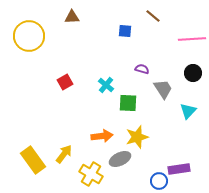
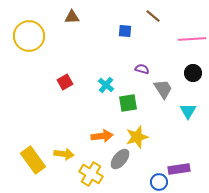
green square: rotated 12 degrees counterclockwise
cyan triangle: rotated 12 degrees counterclockwise
yellow arrow: rotated 60 degrees clockwise
gray ellipse: rotated 25 degrees counterclockwise
blue circle: moved 1 px down
